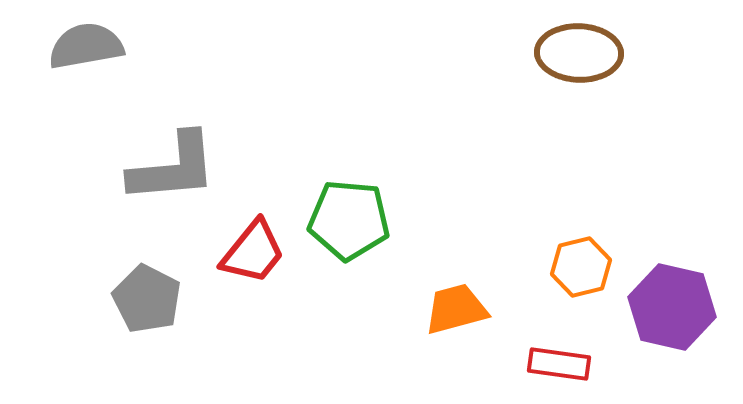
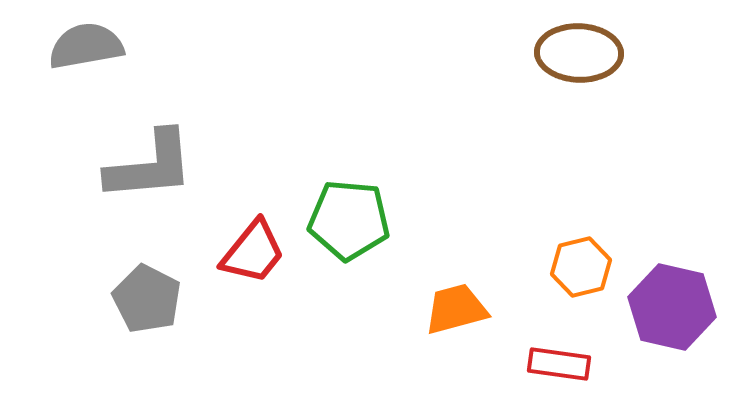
gray L-shape: moved 23 px left, 2 px up
